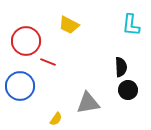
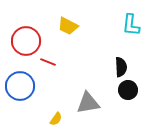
yellow trapezoid: moved 1 px left, 1 px down
